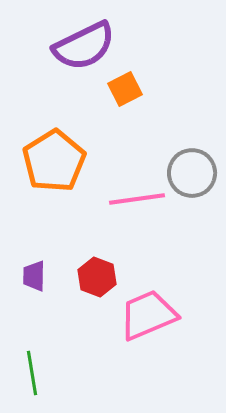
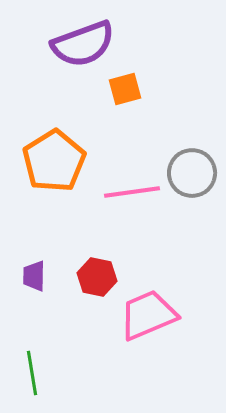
purple semicircle: moved 1 px left, 2 px up; rotated 6 degrees clockwise
orange square: rotated 12 degrees clockwise
pink line: moved 5 px left, 7 px up
red hexagon: rotated 9 degrees counterclockwise
